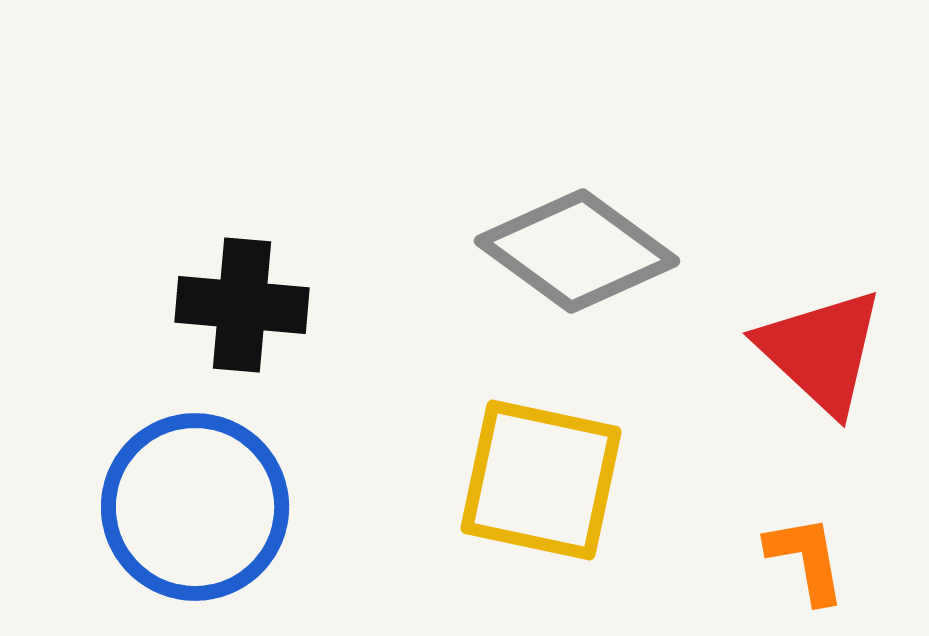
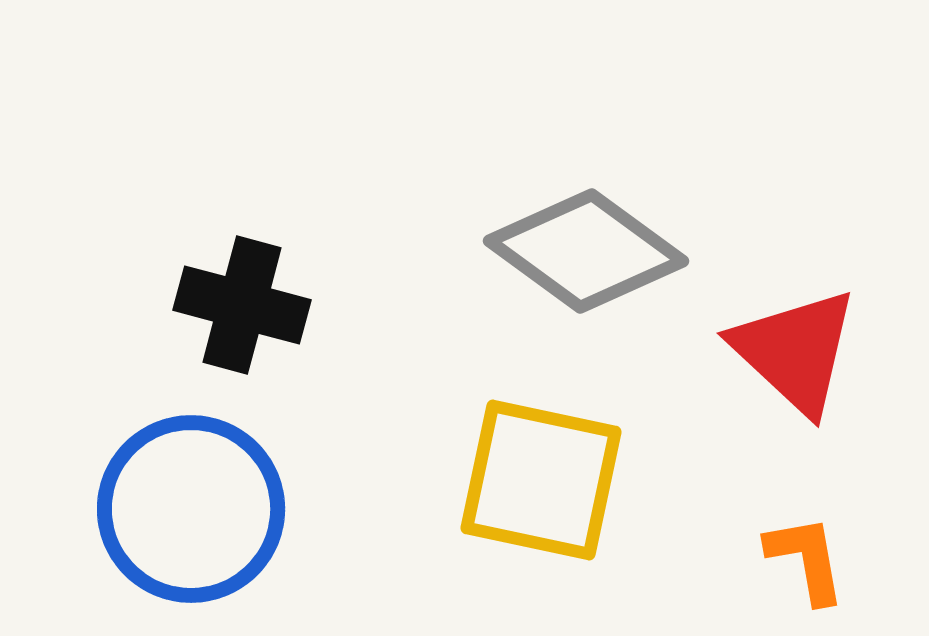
gray diamond: moved 9 px right
black cross: rotated 10 degrees clockwise
red triangle: moved 26 px left
blue circle: moved 4 px left, 2 px down
